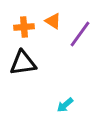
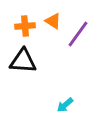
orange cross: moved 1 px right, 1 px up
purple line: moved 2 px left
black triangle: moved 2 px up; rotated 12 degrees clockwise
